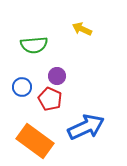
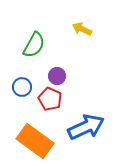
green semicircle: rotated 56 degrees counterclockwise
